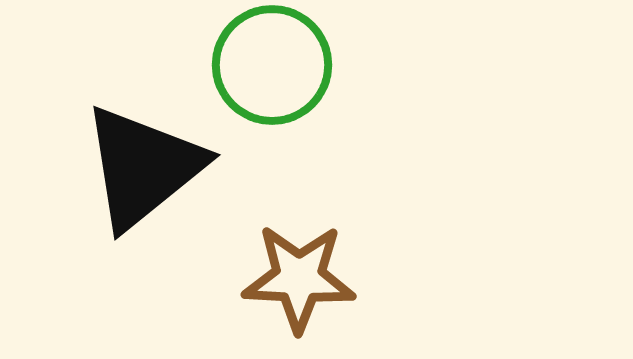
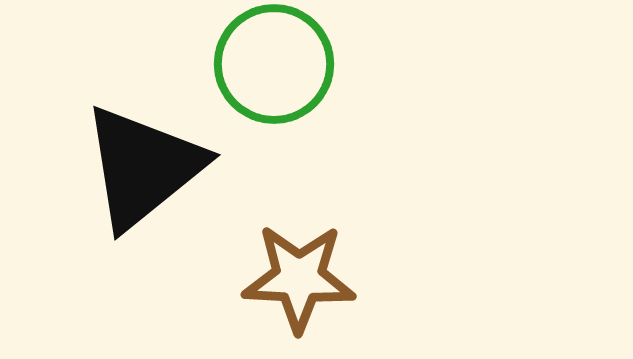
green circle: moved 2 px right, 1 px up
